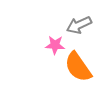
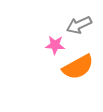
orange semicircle: rotated 84 degrees counterclockwise
